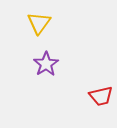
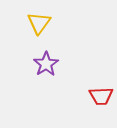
red trapezoid: rotated 10 degrees clockwise
